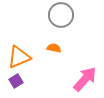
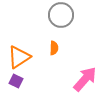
orange semicircle: rotated 80 degrees clockwise
orange triangle: rotated 10 degrees counterclockwise
purple square: rotated 32 degrees counterclockwise
